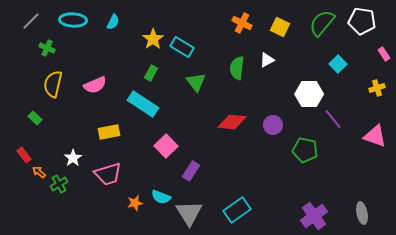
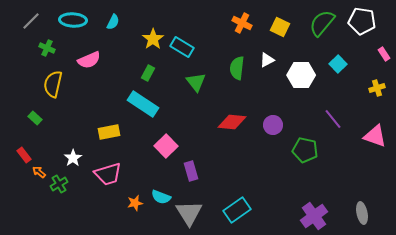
green rectangle at (151, 73): moved 3 px left
pink semicircle at (95, 85): moved 6 px left, 25 px up
white hexagon at (309, 94): moved 8 px left, 19 px up
purple rectangle at (191, 171): rotated 48 degrees counterclockwise
